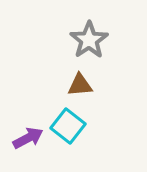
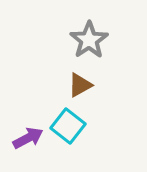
brown triangle: rotated 24 degrees counterclockwise
